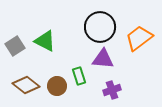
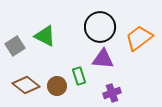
green triangle: moved 5 px up
purple cross: moved 3 px down
